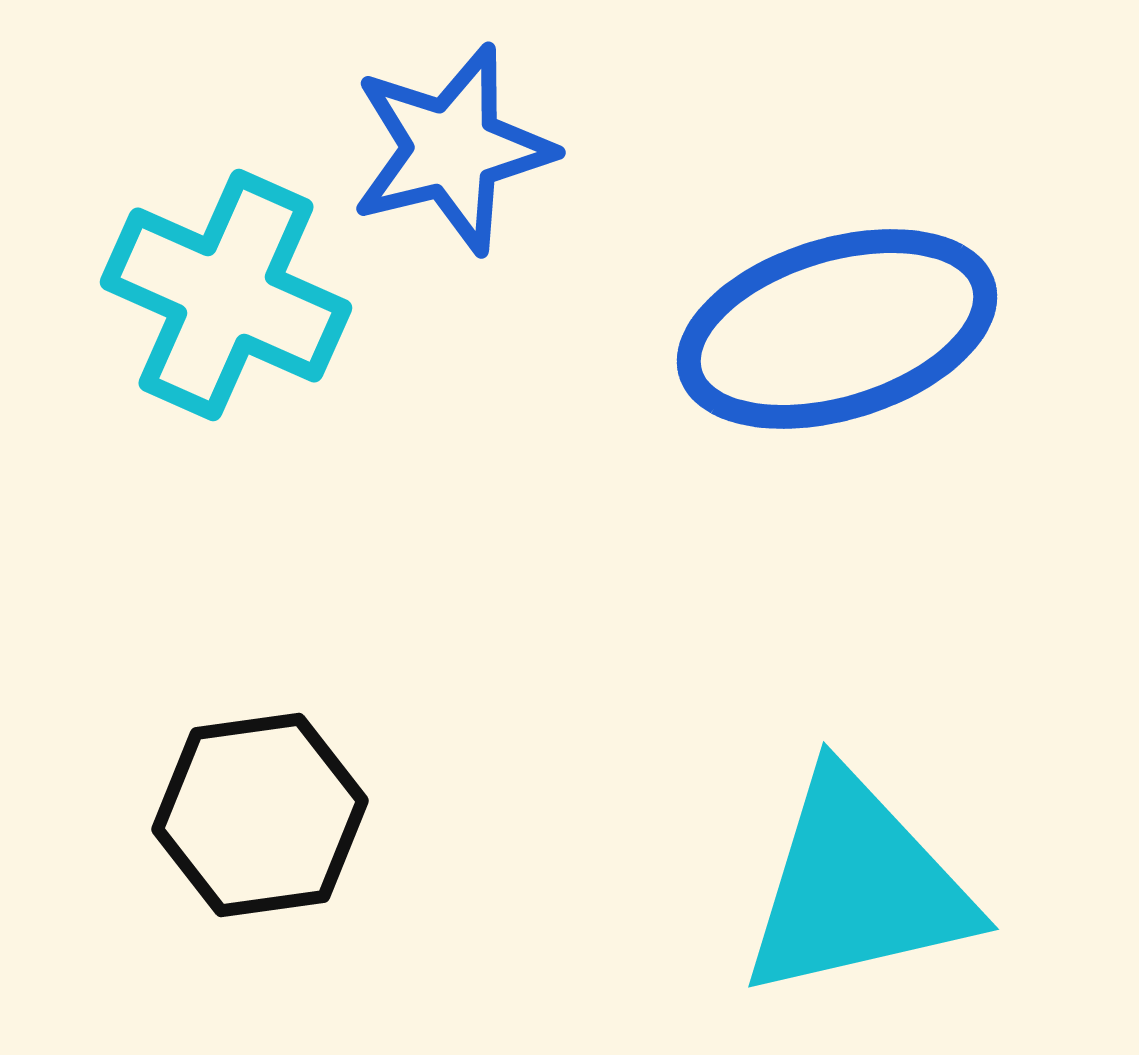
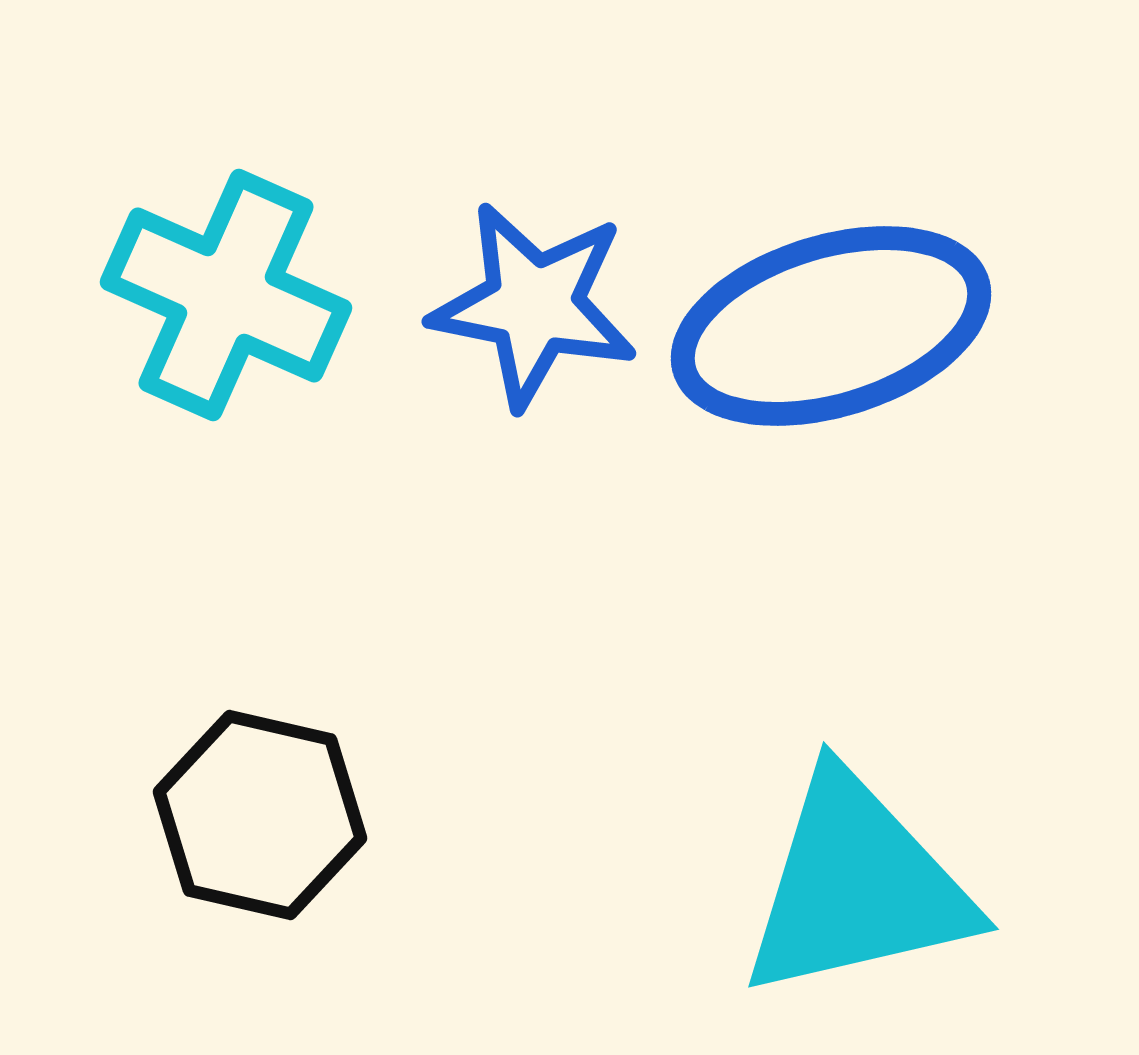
blue star: moved 82 px right, 156 px down; rotated 25 degrees clockwise
blue ellipse: moved 6 px left, 3 px up
black hexagon: rotated 21 degrees clockwise
